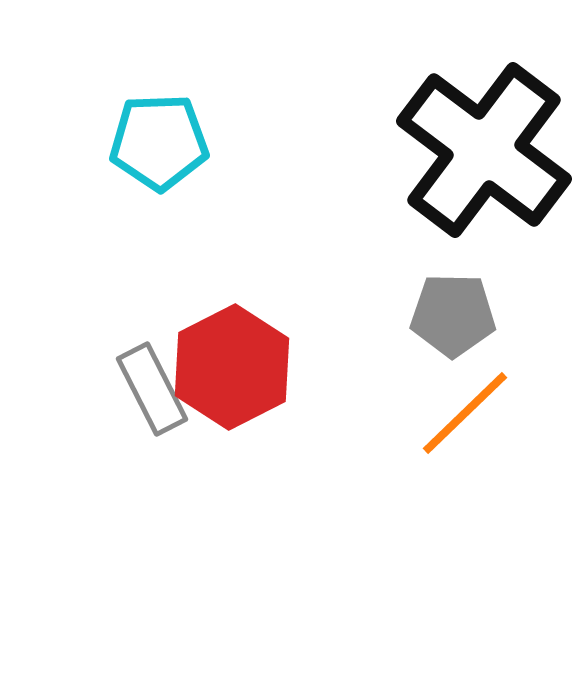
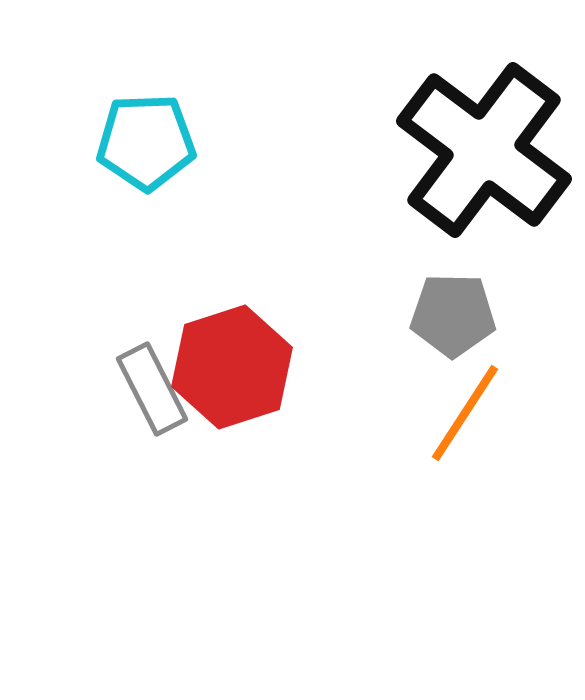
cyan pentagon: moved 13 px left
red hexagon: rotated 9 degrees clockwise
orange line: rotated 13 degrees counterclockwise
